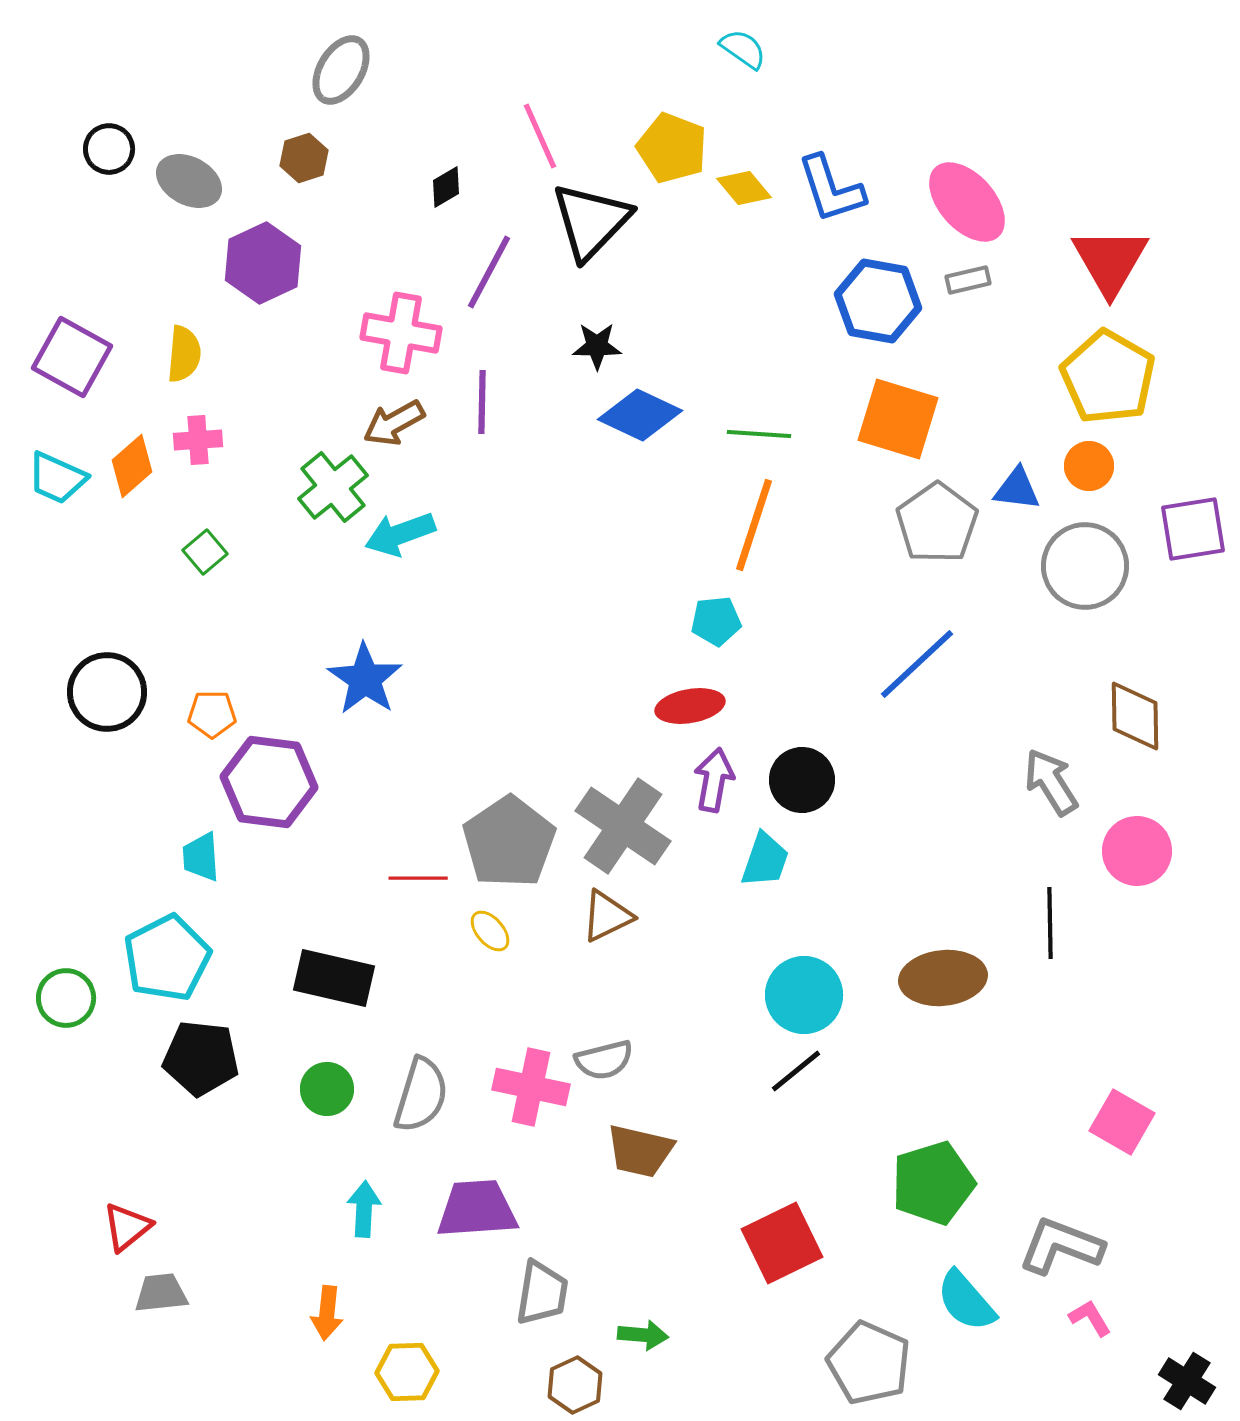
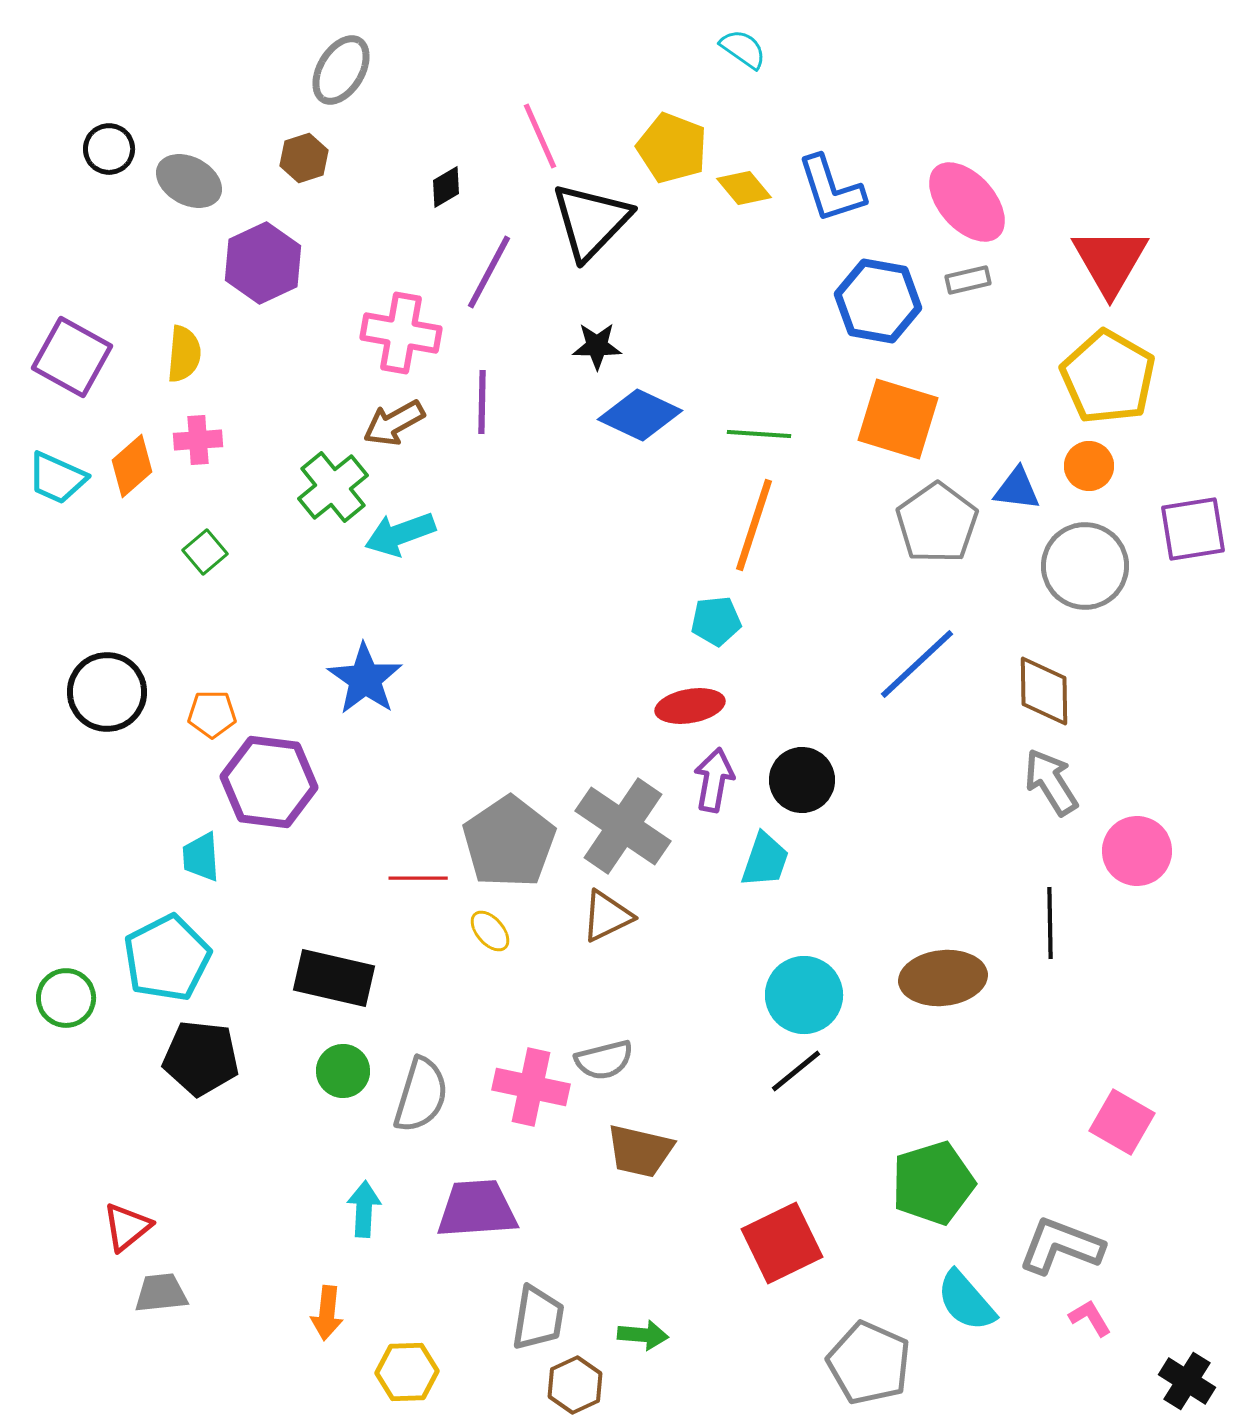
brown diamond at (1135, 716): moved 91 px left, 25 px up
green circle at (327, 1089): moved 16 px right, 18 px up
gray trapezoid at (542, 1293): moved 4 px left, 25 px down
